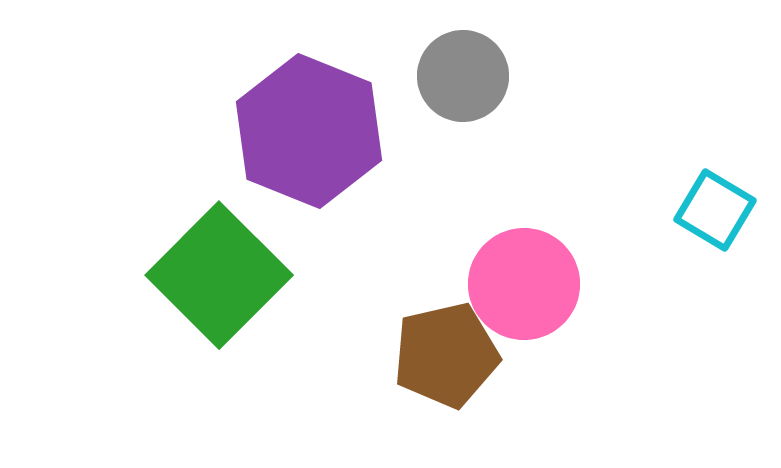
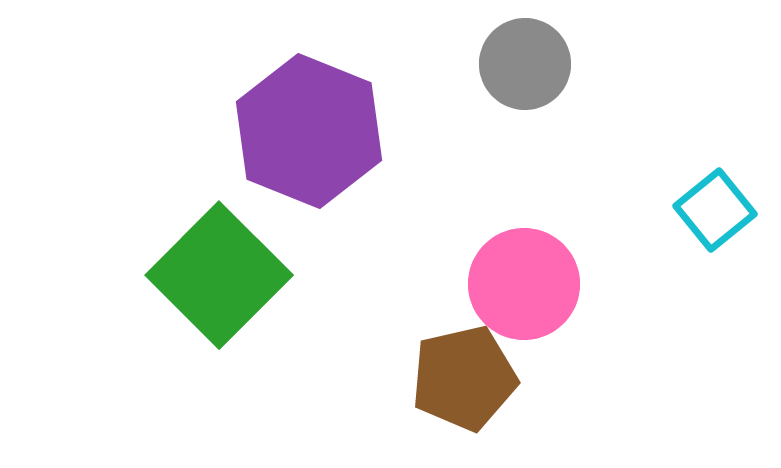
gray circle: moved 62 px right, 12 px up
cyan square: rotated 20 degrees clockwise
brown pentagon: moved 18 px right, 23 px down
